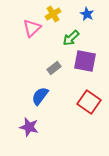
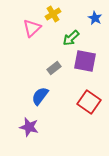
blue star: moved 8 px right, 4 px down
